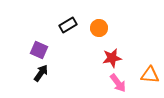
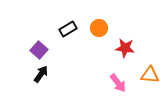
black rectangle: moved 4 px down
purple square: rotated 18 degrees clockwise
red star: moved 13 px right, 10 px up; rotated 18 degrees clockwise
black arrow: moved 1 px down
